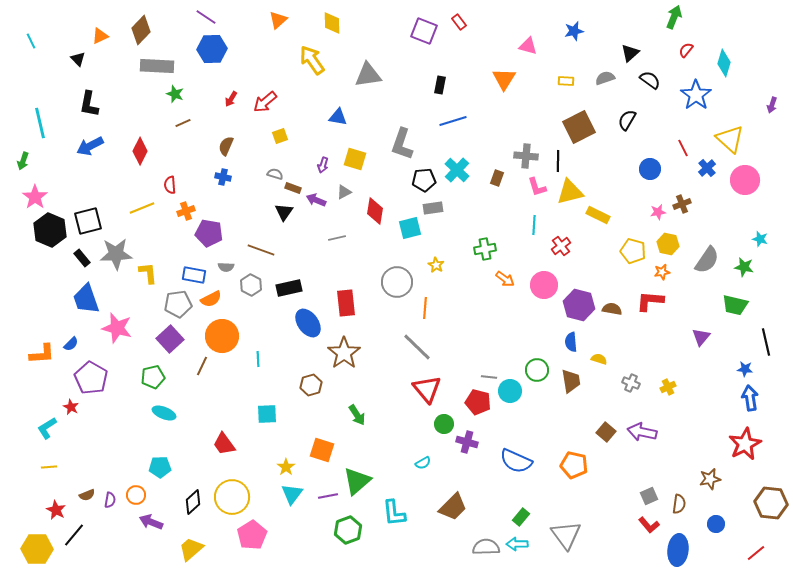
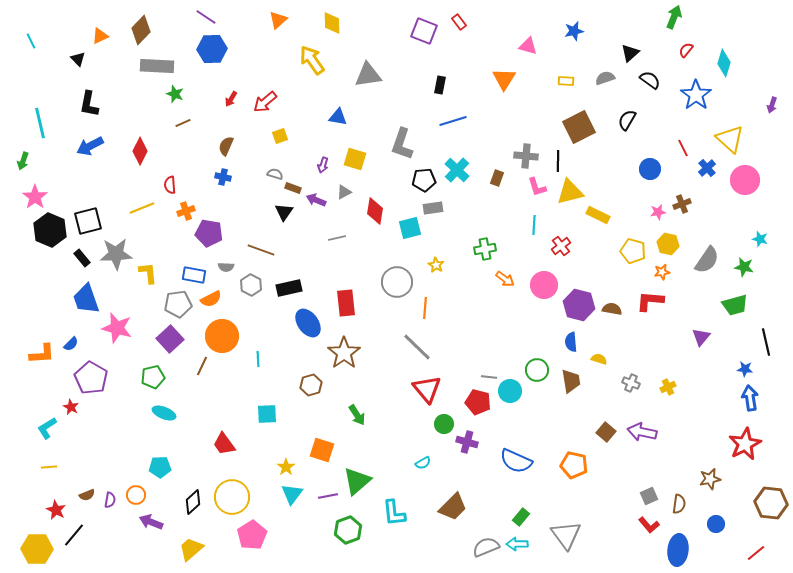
green trapezoid at (735, 305): rotated 28 degrees counterclockwise
gray semicircle at (486, 547): rotated 20 degrees counterclockwise
